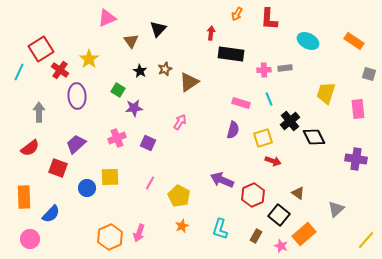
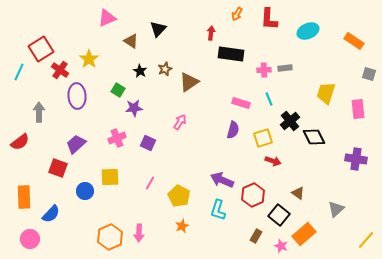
brown triangle at (131, 41): rotated 21 degrees counterclockwise
cyan ellipse at (308, 41): moved 10 px up; rotated 50 degrees counterclockwise
red semicircle at (30, 148): moved 10 px left, 6 px up
blue circle at (87, 188): moved 2 px left, 3 px down
cyan L-shape at (220, 229): moved 2 px left, 19 px up
pink arrow at (139, 233): rotated 18 degrees counterclockwise
